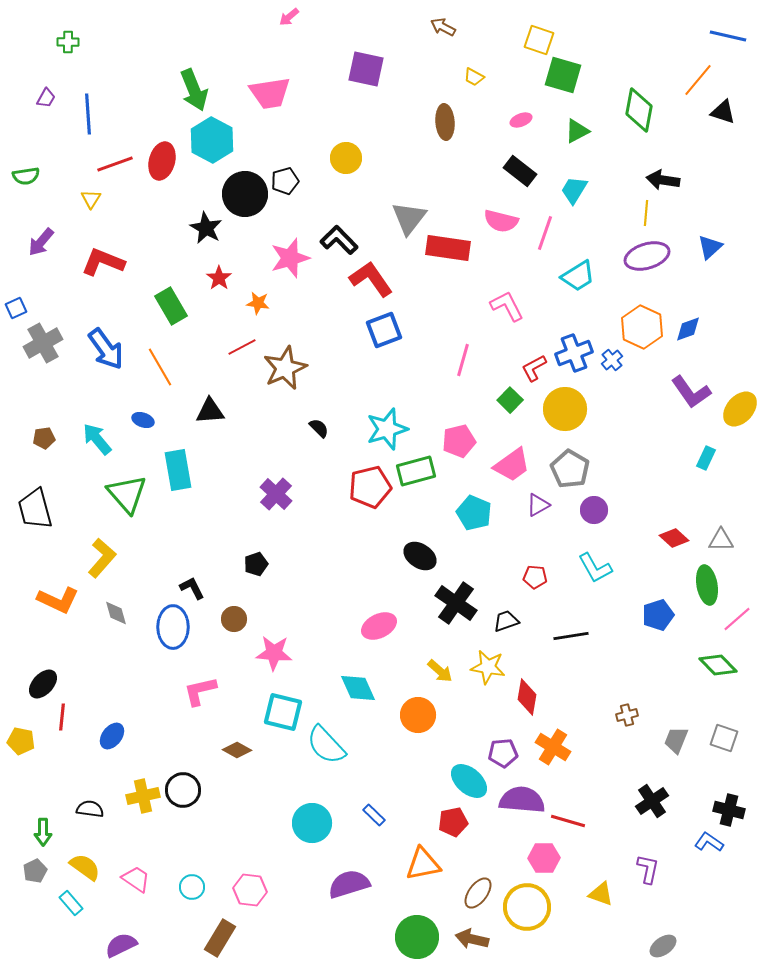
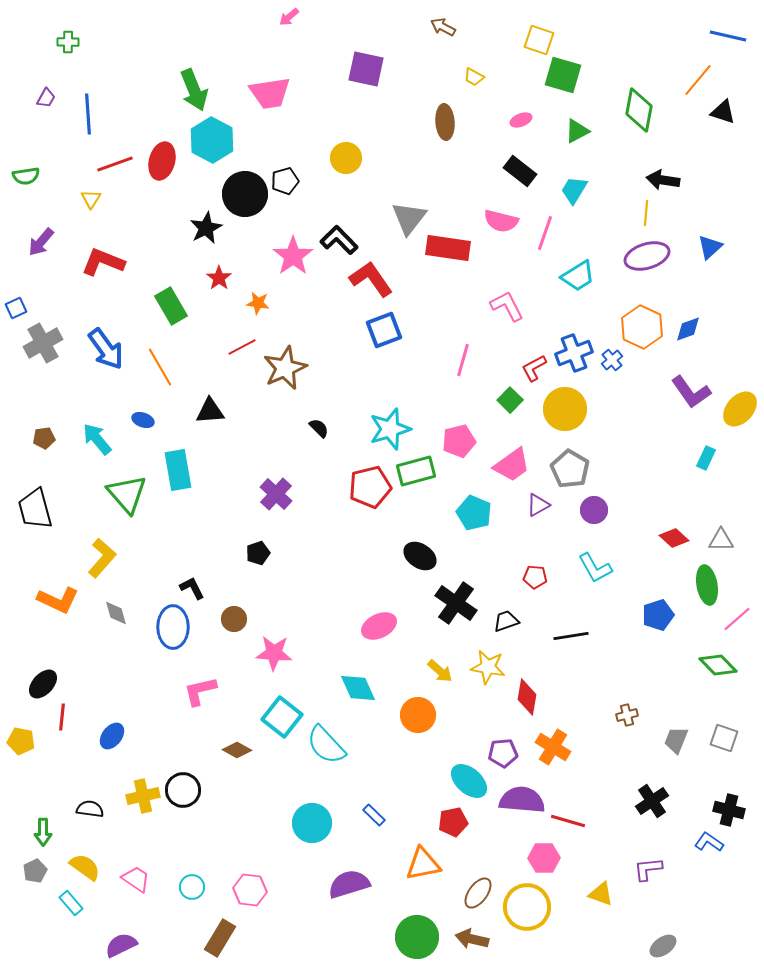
black star at (206, 228): rotated 16 degrees clockwise
pink star at (290, 258): moved 3 px right, 2 px up; rotated 18 degrees counterclockwise
cyan star at (387, 429): moved 3 px right
black pentagon at (256, 564): moved 2 px right, 11 px up
cyan square at (283, 712): moved 1 px left, 5 px down; rotated 24 degrees clockwise
purple L-shape at (648, 869): rotated 108 degrees counterclockwise
